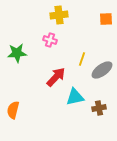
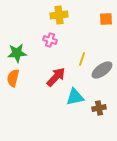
orange semicircle: moved 32 px up
